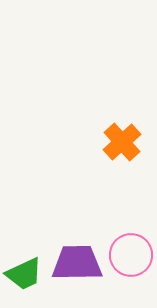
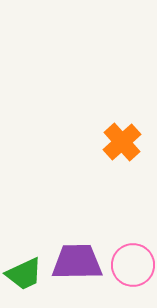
pink circle: moved 2 px right, 10 px down
purple trapezoid: moved 1 px up
